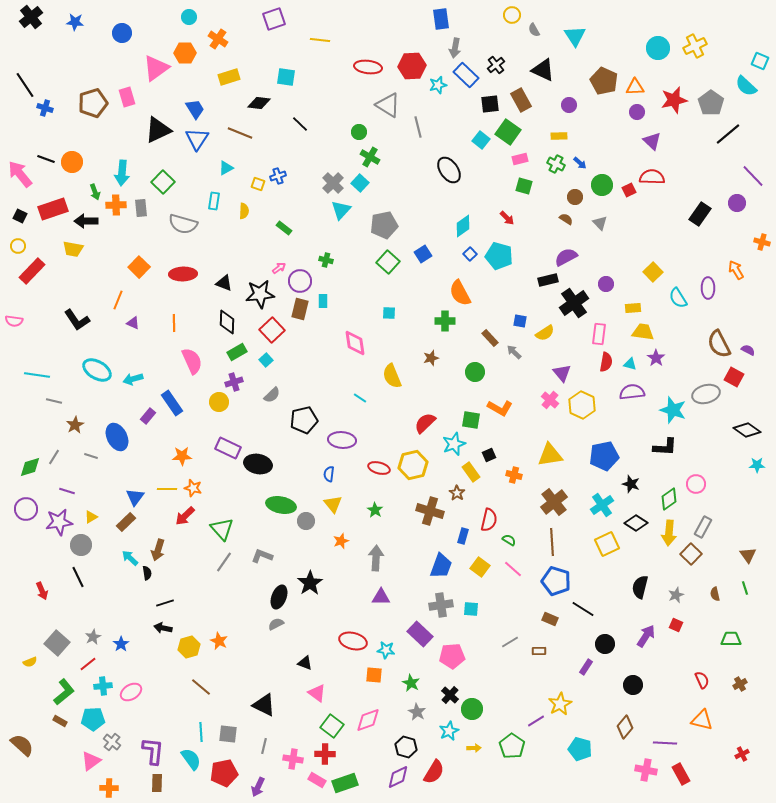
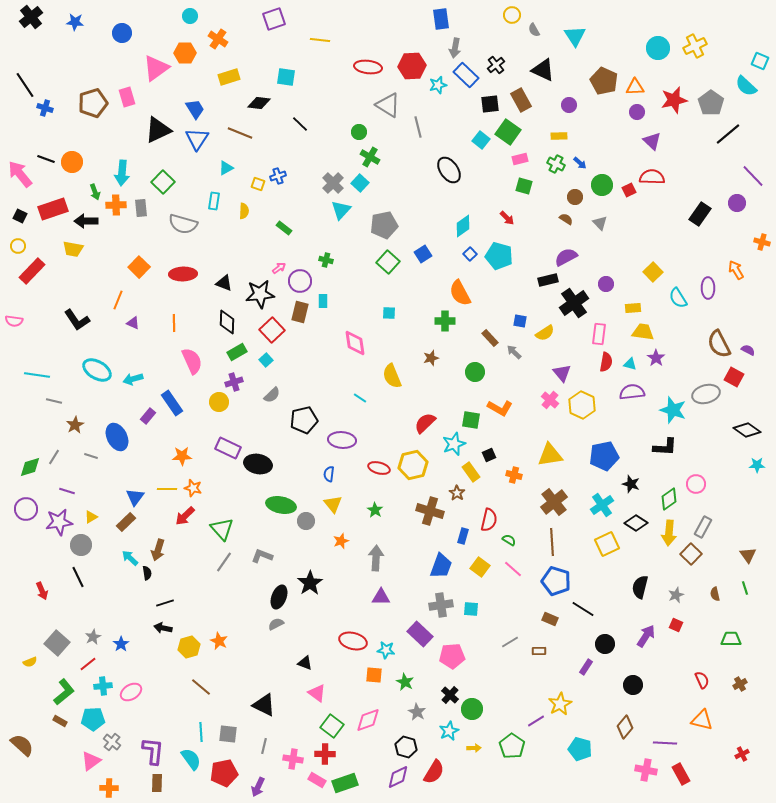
cyan circle at (189, 17): moved 1 px right, 1 px up
brown rectangle at (300, 309): moved 3 px down
green star at (411, 683): moved 6 px left, 1 px up
